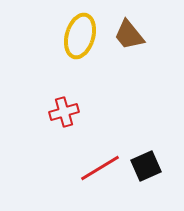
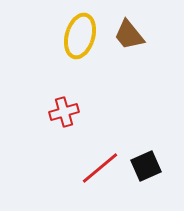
red line: rotated 9 degrees counterclockwise
